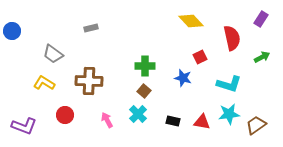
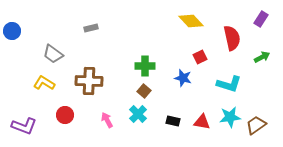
cyan star: moved 1 px right, 3 px down
